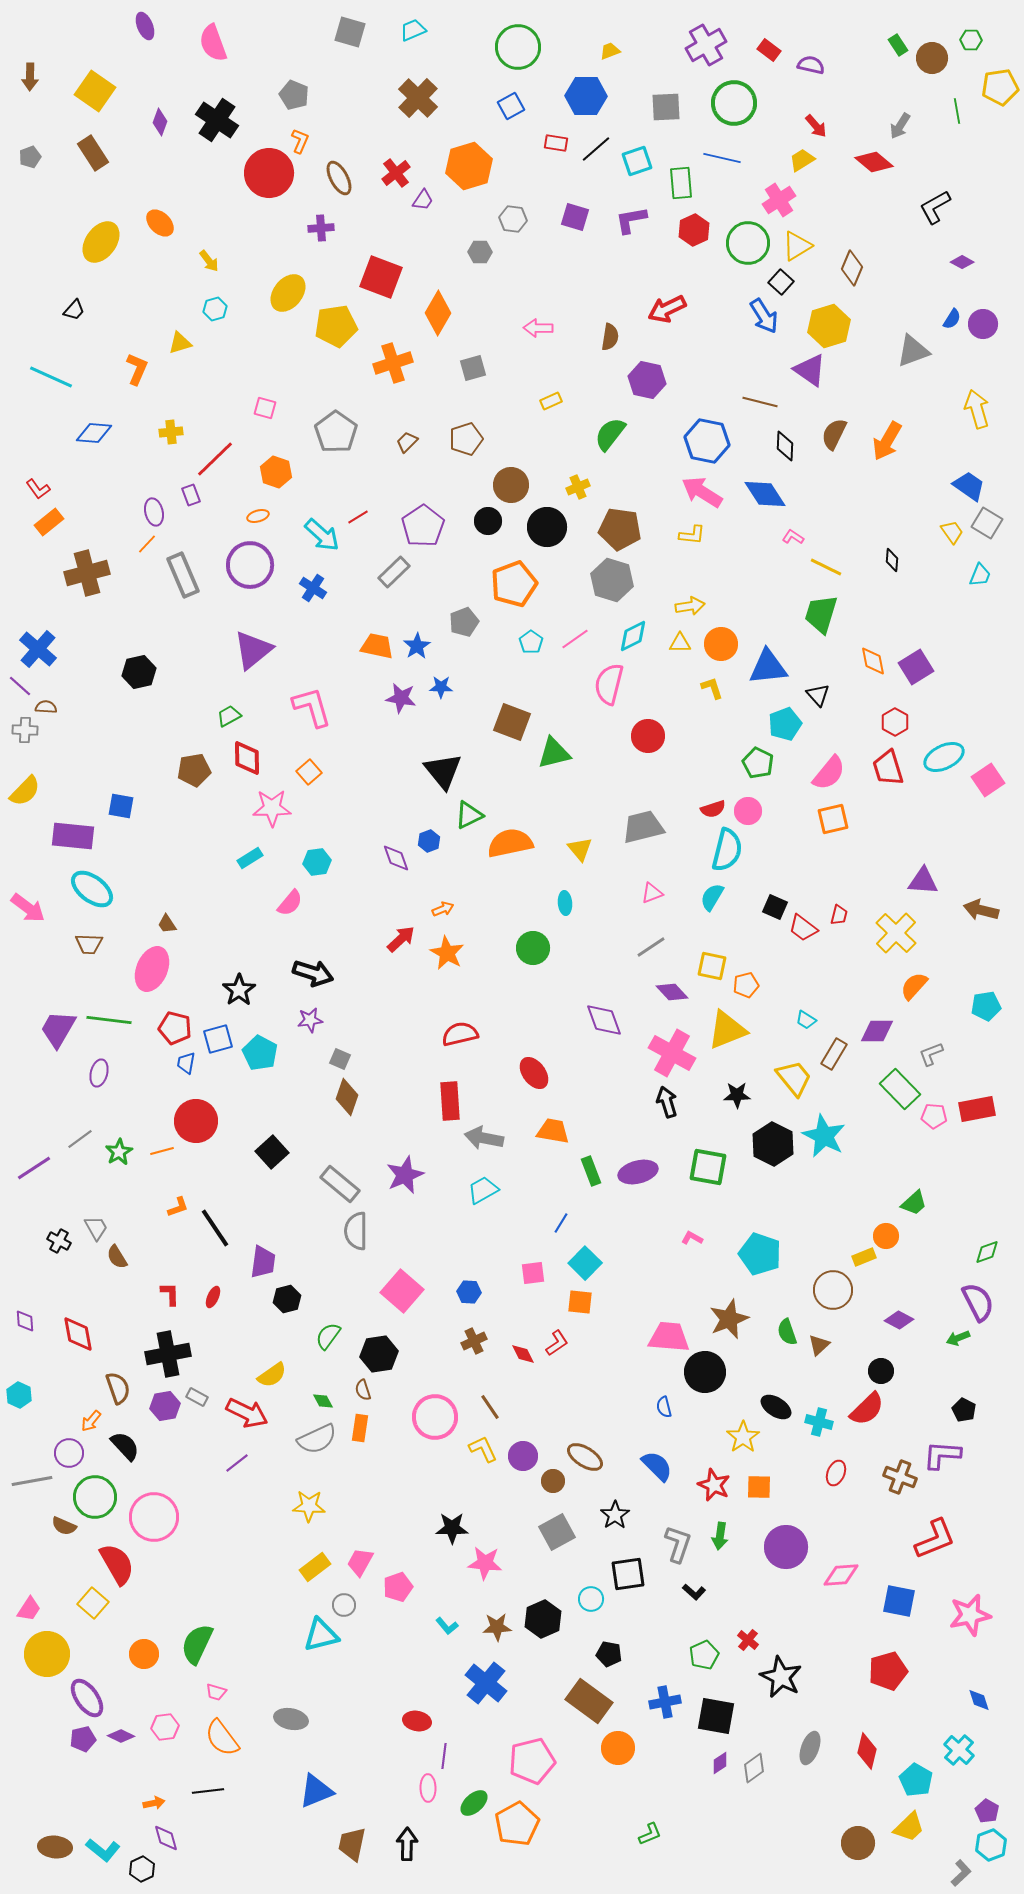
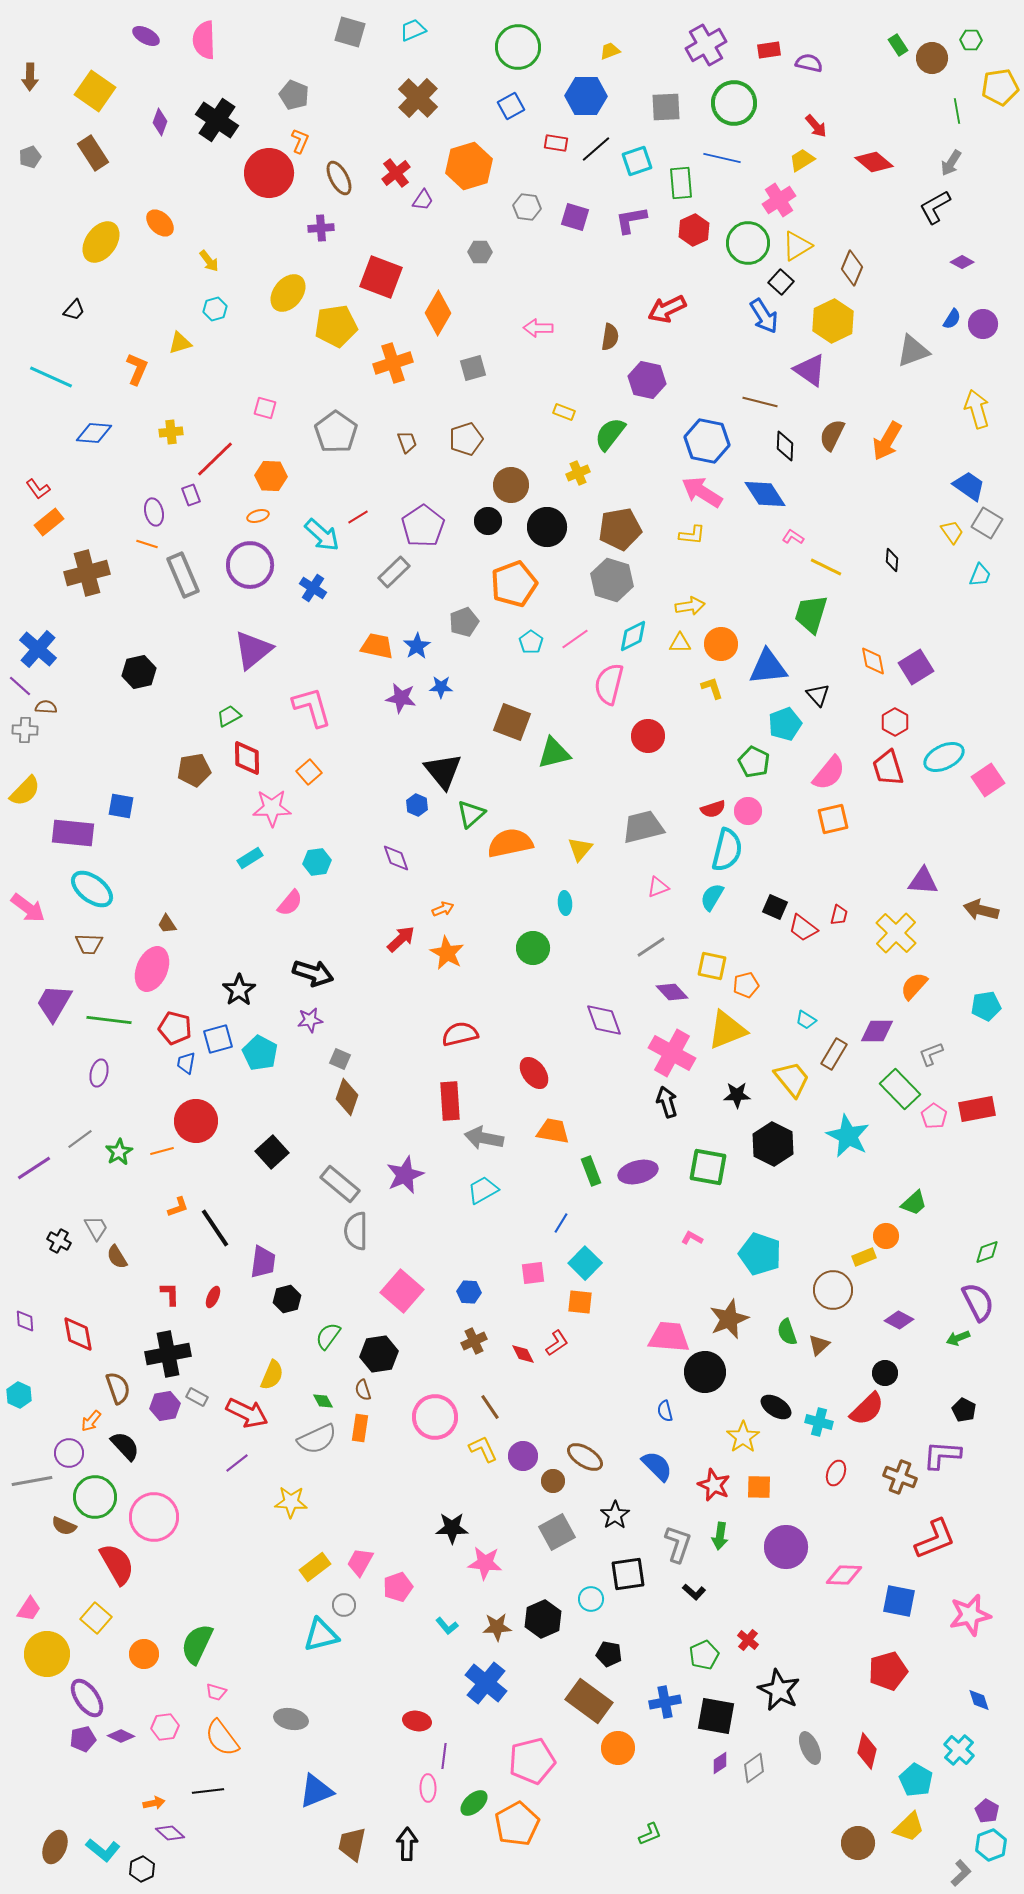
purple ellipse at (145, 26): moved 1 px right, 10 px down; rotated 40 degrees counterclockwise
pink semicircle at (213, 43): moved 9 px left, 3 px up; rotated 18 degrees clockwise
red rectangle at (769, 50): rotated 45 degrees counterclockwise
purple semicircle at (811, 65): moved 2 px left, 2 px up
gray arrow at (900, 126): moved 51 px right, 37 px down
gray hexagon at (513, 219): moved 14 px right, 12 px up
yellow hexagon at (829, 326): moved 4 px right, 5 px up; rotated 9 degrees counterclockwise
yellow rectangle at (551, 401): moved 13 px right, 11 px down; rotated 45 degrees clockwise
brown semicircle at (834, 434): moved 2 px left, 1 px down
brown trapezoid at (407, 442): rotated 115 degrees clockwise
orange hexagon at (276, 472): moved 5 px left, 4 px down; rotated 16 degrees counterclockwise
yellow cross at (578, 487): moved 14 px up
brown pentagon at (620, 529): rotated 18 degrees counterclockwise
orange line at (147, 544): rotated 65 degrees clockwise
green trapezoid at (821, 614): moved 10 px left
green pentagon at (758, 763): moved 4 px left, 1 px up
green triangle at (469, 815): moved 2 px right, 1 px up; rotated 16 degrees counterclockwise
purple rectangle at (73, 836): moved 3 px up
blue hexagon at (429, 841): moved 12 px left, 36 px up; rotated 15 degrees counterclockwise
yellow triangle at (580, 849): rotated 20 degrees clockwise
pink triangle at (652, 893): moved 6 px right, 6 px up
purple trapezoid at (58, 1029): moved 4 px left, 26 px up
yellow trapezoid at (794, 1078): moved 2 px left, 1 px down
pink pentagon at (934, 1116): rotated 30 degrees clockwise
cyan star at (824, 1136): moved 24 px right
black circle at (881, 1371): moved 4 px right, 2 px down
yellow semicircle at (272, 1375): rotated 32 degrees counterclockwise
blue semicircle at (664, 1407): moved 1 px right, 4 px down
yellow star at (309, 1506): moved 18 px left, 4 px up
pink diamond at (841, 1575): moved 3 px right; rotated 6 degrees clockwise
yellow square at (93, 1603): moved 3 px right, 15 px down
black star at (781, 1677): moved 2 px left, 13 px down
gray ellipse at (810, 1748): rotated 44 degrees counterclockwise
purple diamond at (166, 1838): moved 4 px right, 5 px up; rotated 32 degrees counterclockwise
brown ellipse at (55, 1847): rotated 72 degrees counterclockwise
